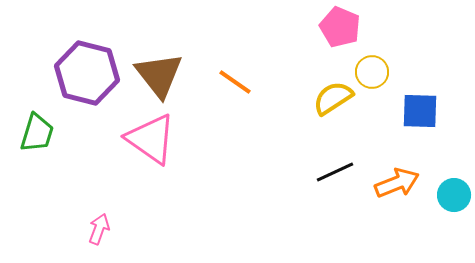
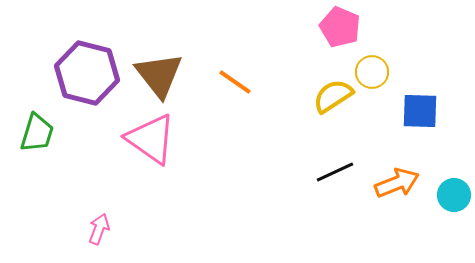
yellow semicircle: moved 2 px up
